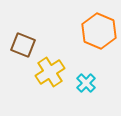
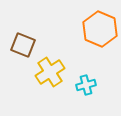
orange hexagon: moved 1 px right, 2 px up
cyan cross: moved 2 px down; rotated 30 degrees clockwise
